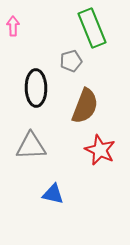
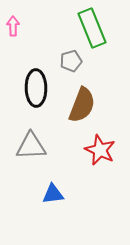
brown semicircle: moved 3 px left, 1 px up
blue triangle: rotated 20 degrees counterclockwise
